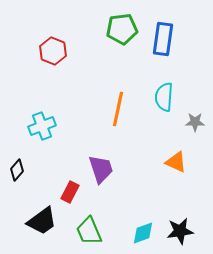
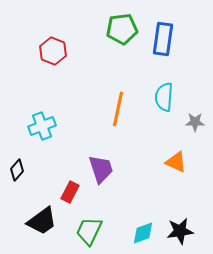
green trapezoid: rotated 48 degrees clockwise
